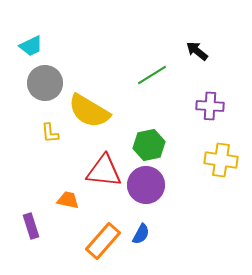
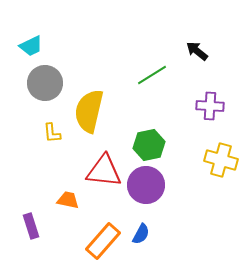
yellow semicircle: rotated 72 degrees clockwise
yellow L-shape: moved 2 px right
yellow cross: rotated 8 degrees clockwise
